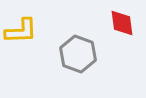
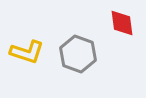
yellow L-shape: moved 6 px right, 21 px down; rotated 20 degrees clockwise
